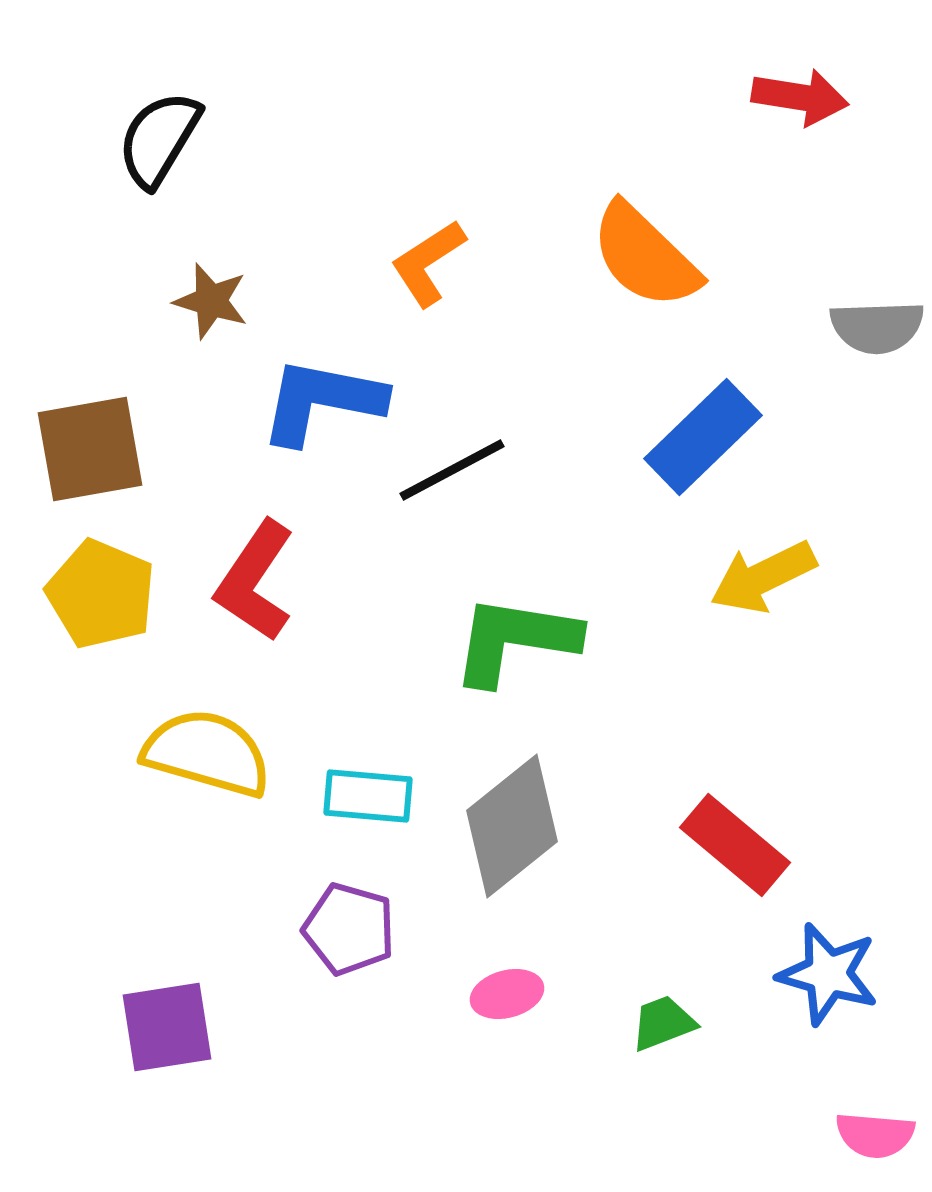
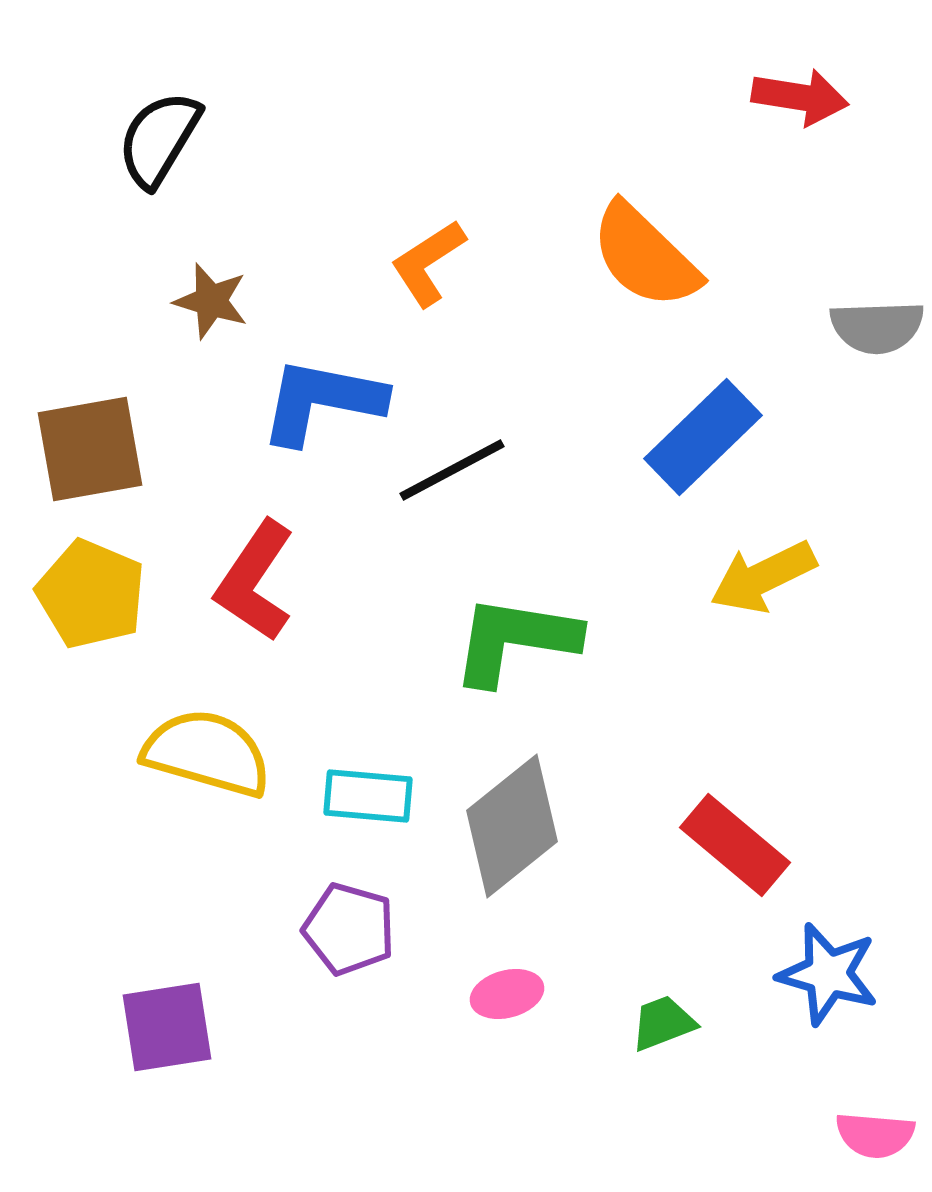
yellow pentagon: moved 10 px left
